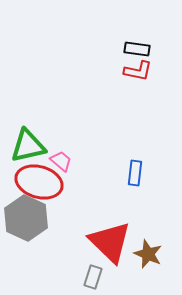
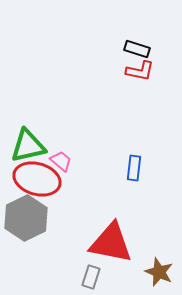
black rectangle: rotated 10 degrees clockwise
red L-shape: moved 2 px right
blue rectangle: moved 1 px left, 5 px up
red ellipse: moved 2 px left, 3 px up
gray hexagon: rotated 9 degrees clockwise
red triangle: moved 1 px right, 1 px down; rotated 33 degrees counterclockwise
brown star: moved 11 px right, 18 px down
gray rectangle: moved 2 px left
